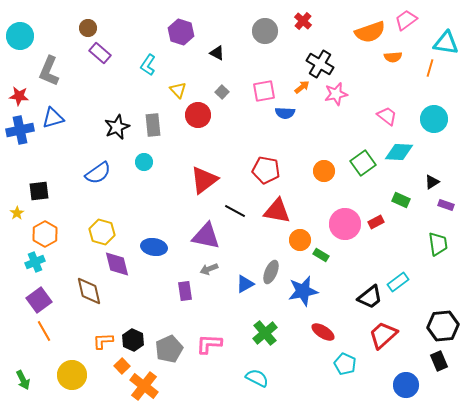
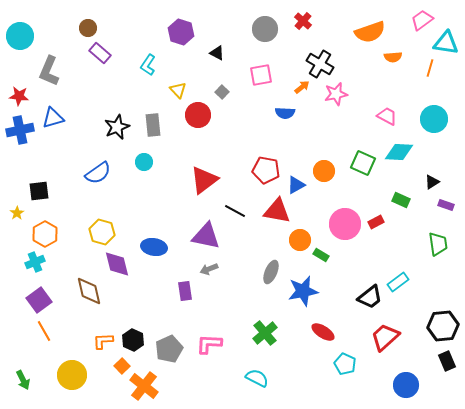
pink trapezoid at (406, 20): moved 16 px right
gray circle at (265, 31): moved 2 px up
pink square at (264, 91): moved 3 px left, 16 px up
pink trapezoid at (387, 116): rotated 10 degrees counterclockwise
green square at (363, 163): rotated 30 degrees counterclockwise
blue triangle at (245, 284): moved 51 px right, 99 px up
red trapezoid at (383, 335): moved 2 px right, 2 px down
black rectangle at (439, 361): moved 8 px right
